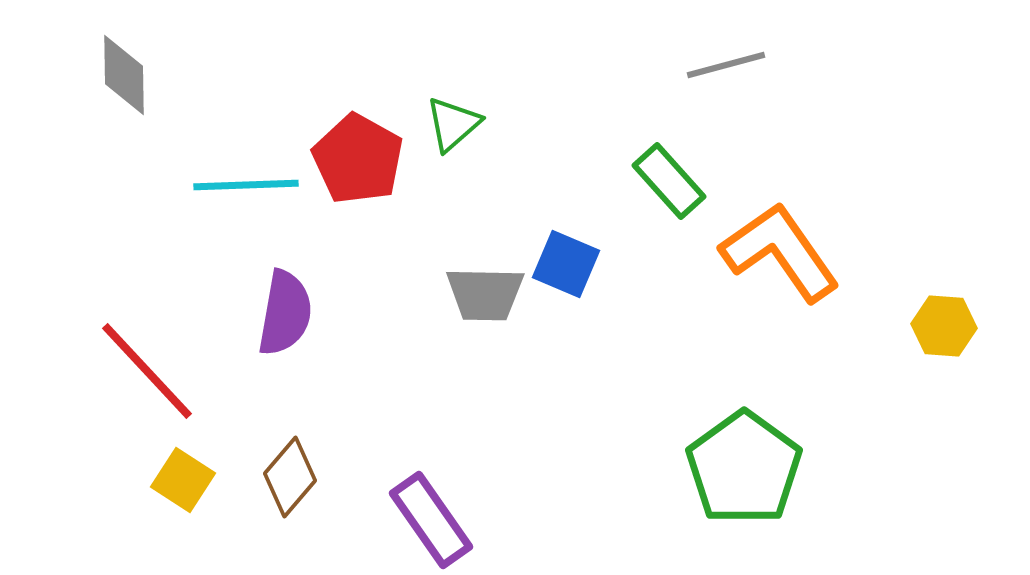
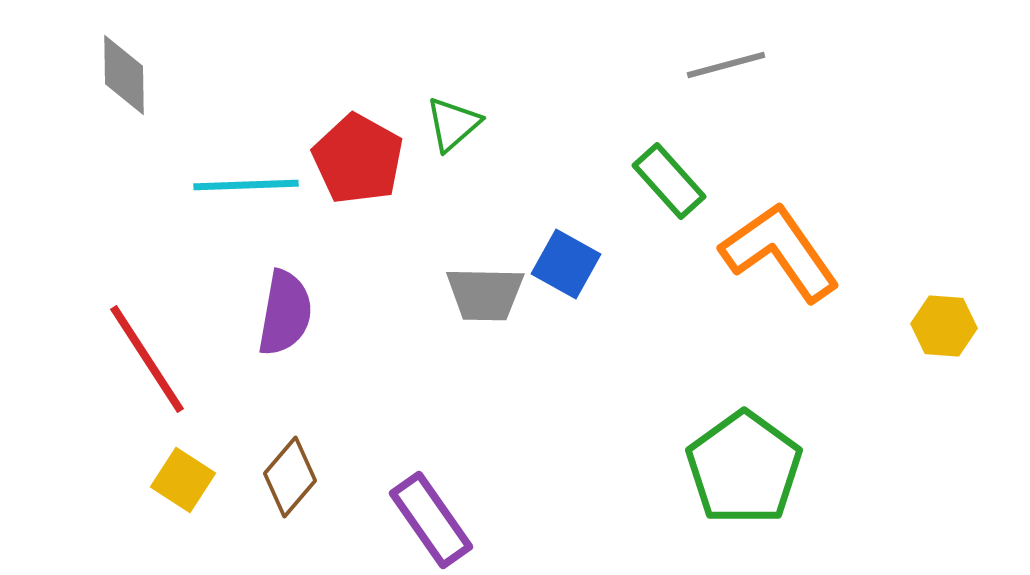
blue square: rotated 6 degrees clockwise
red line: moved 12 px up; rotated 10 degrees clockwise
